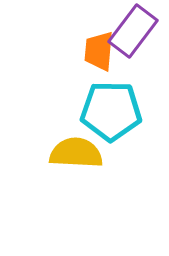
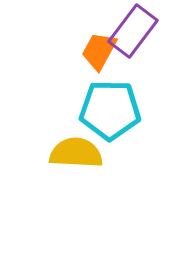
orange trapezoid: rotated 24 degrees clockwise
cyan pentagon: moved 1 px left, 1 px up
